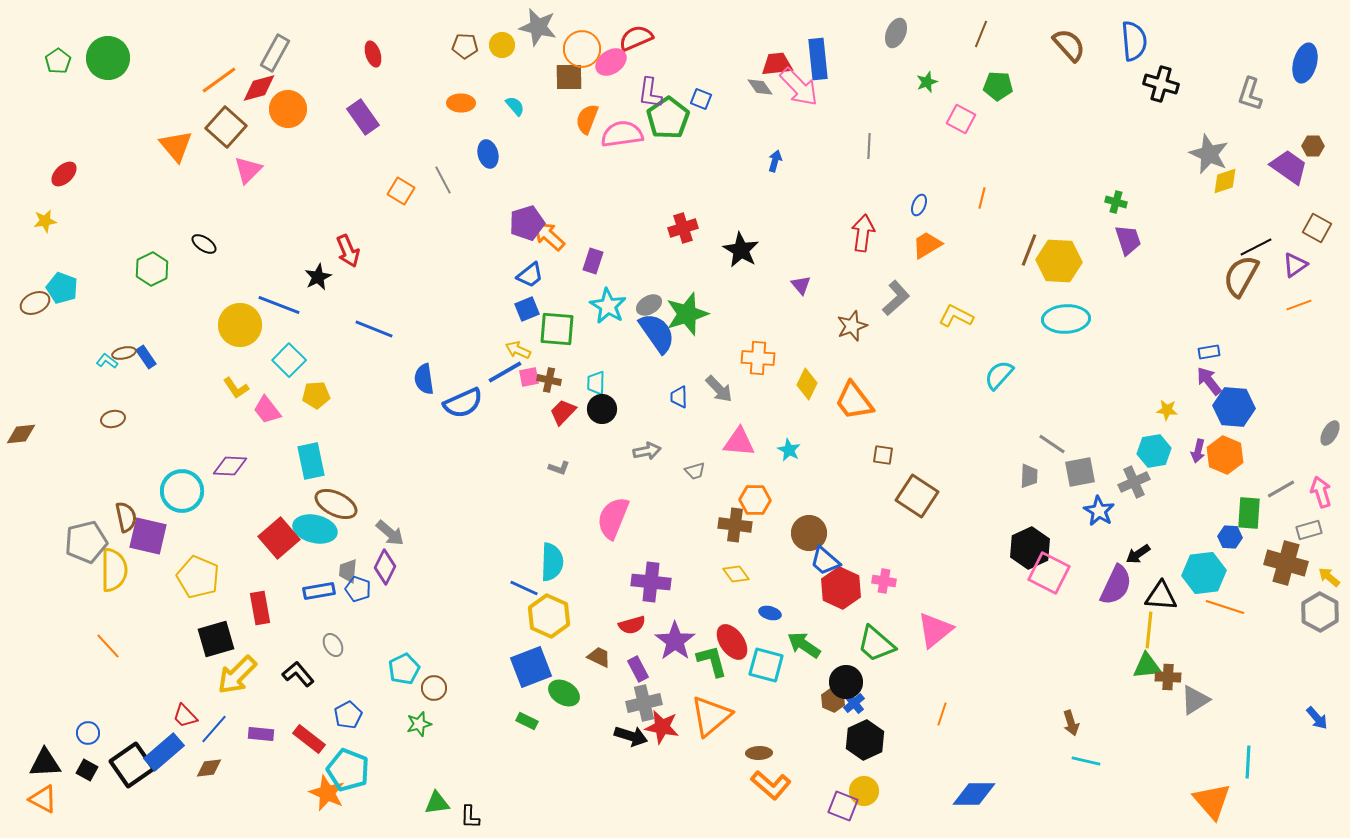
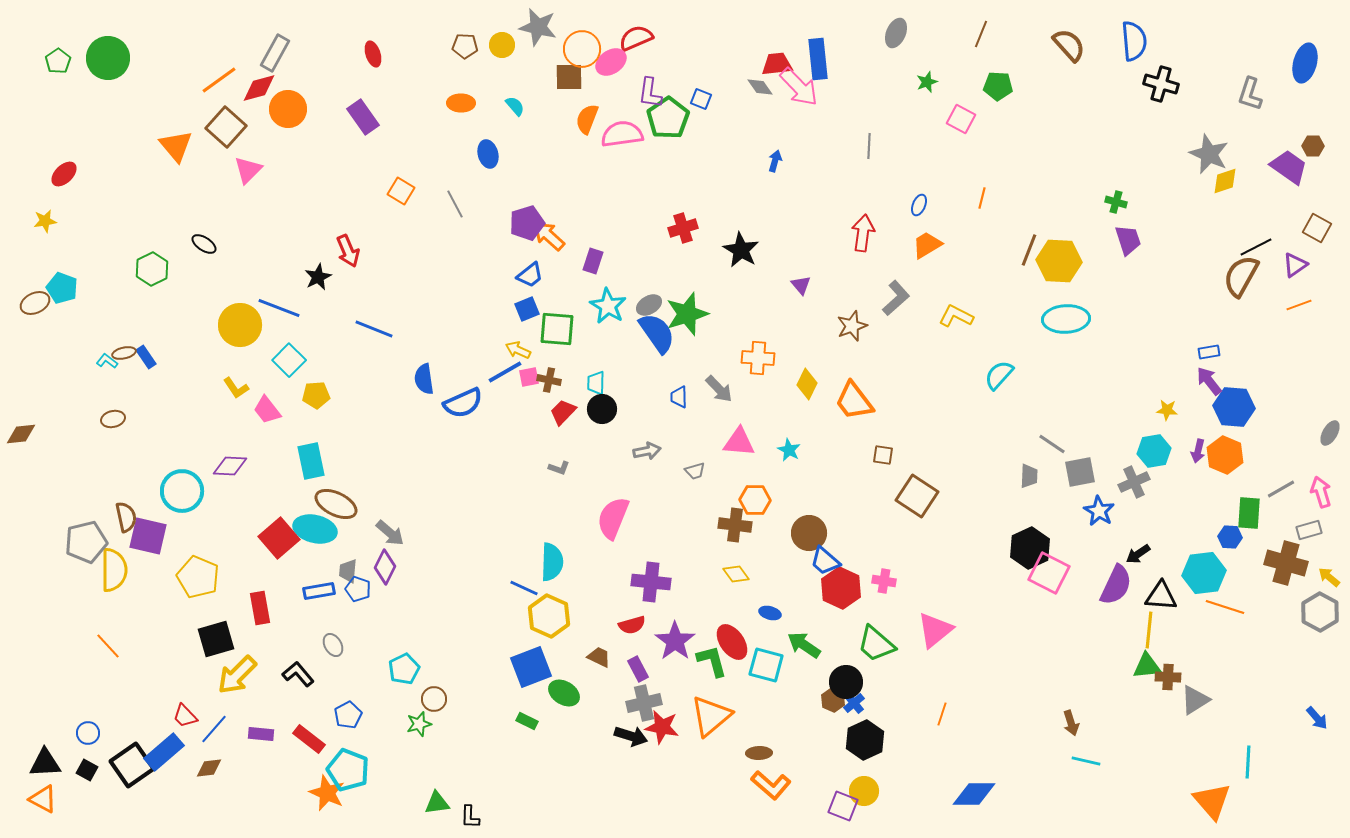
gray line at (443, 180): moved 12 px right, 24 px down
blue line at (279, 305): moved 3 px down
brown circle at (434, 688): moved 11 px down
